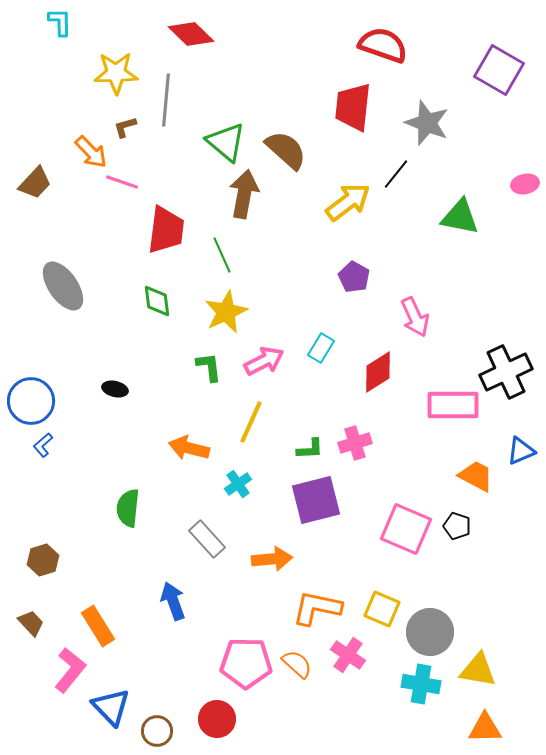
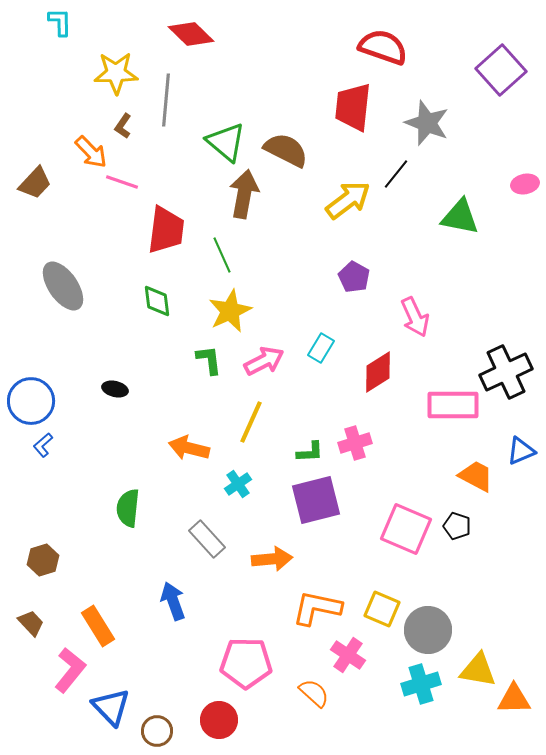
red semicircle at (383, 45): moved 2 px down
purple square at (499, 70): moved 2 px right; rotated 18 degrees clockwise
brown L-shape at (125, 127): moved 2 px left, 1 px up; rotated 40 degrees counterclockwise
brown semicircle at (286, 150): rotated 15 degrees counterclockwise
yellow arrow at (348, 202): moved 2 px up
yellow star at (226, 312): moved 4 px right, 1 px up
green L-shape at (209, 367): moved 7 px up
green L-shape at (310, 449): moved 3 px down
gray circle at (430, 632): moved 2 px left, 2 px up
orange semicircle at (297, 664): moved 17 px right, 29 px down
cyan cross at (421, 684): rotated 27 degrees counterclockwise
red circle at (217, 719): moved 2 px right, 1 px down
orange triangle at (485, 728): moved 29 px right, 29 px up
